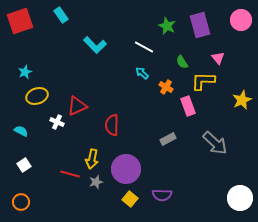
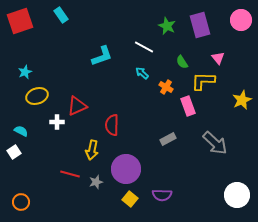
cyan L-shape: moved 7 px right, 11 px down; rotated 65 degrees counterclockwise
white cross: rotated 24 degrees counterclockwise
yellow arrow: moved 9 px up
white square: moved 10 px left, 13 px up
white circle: moved 3 px left, 3 px up
